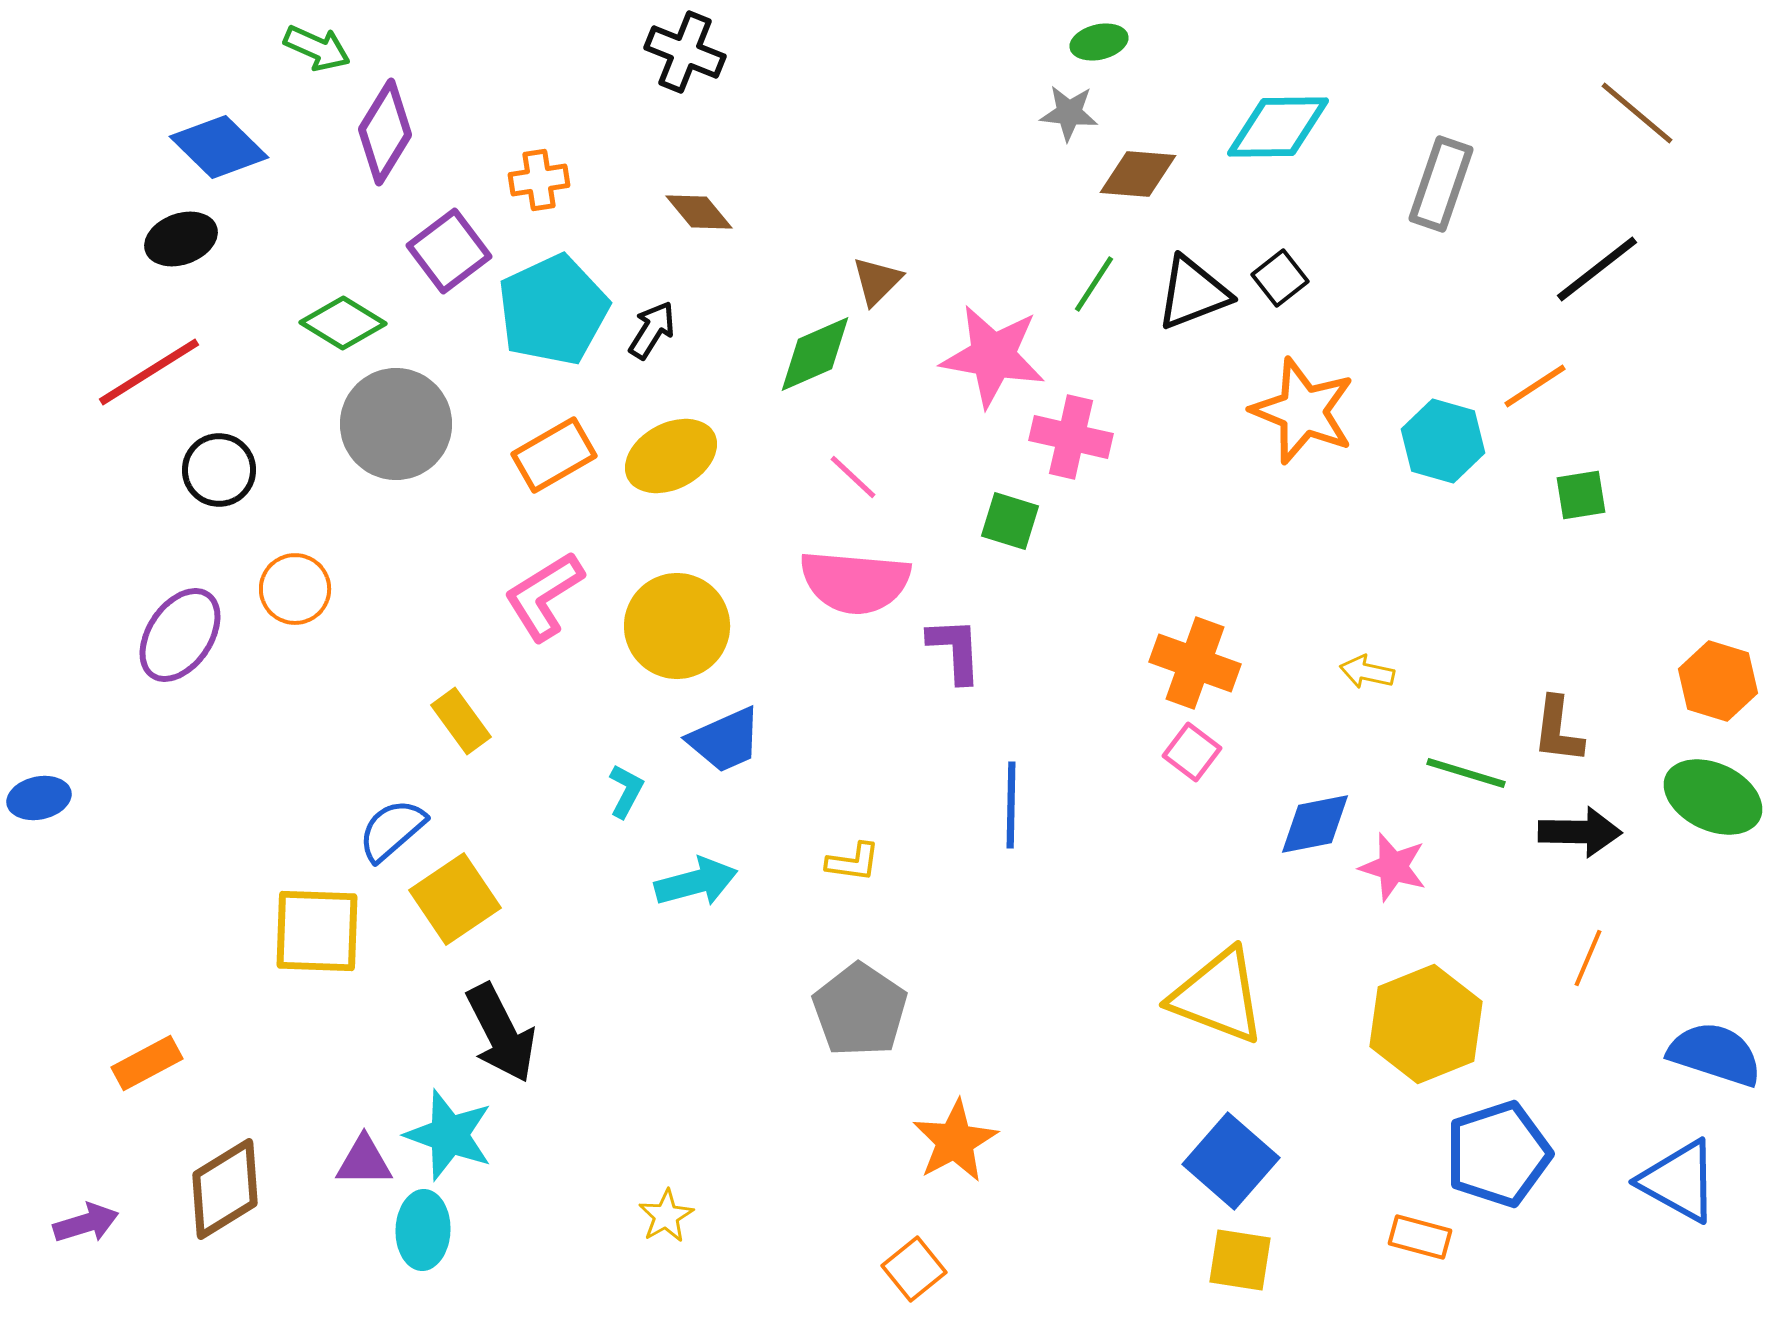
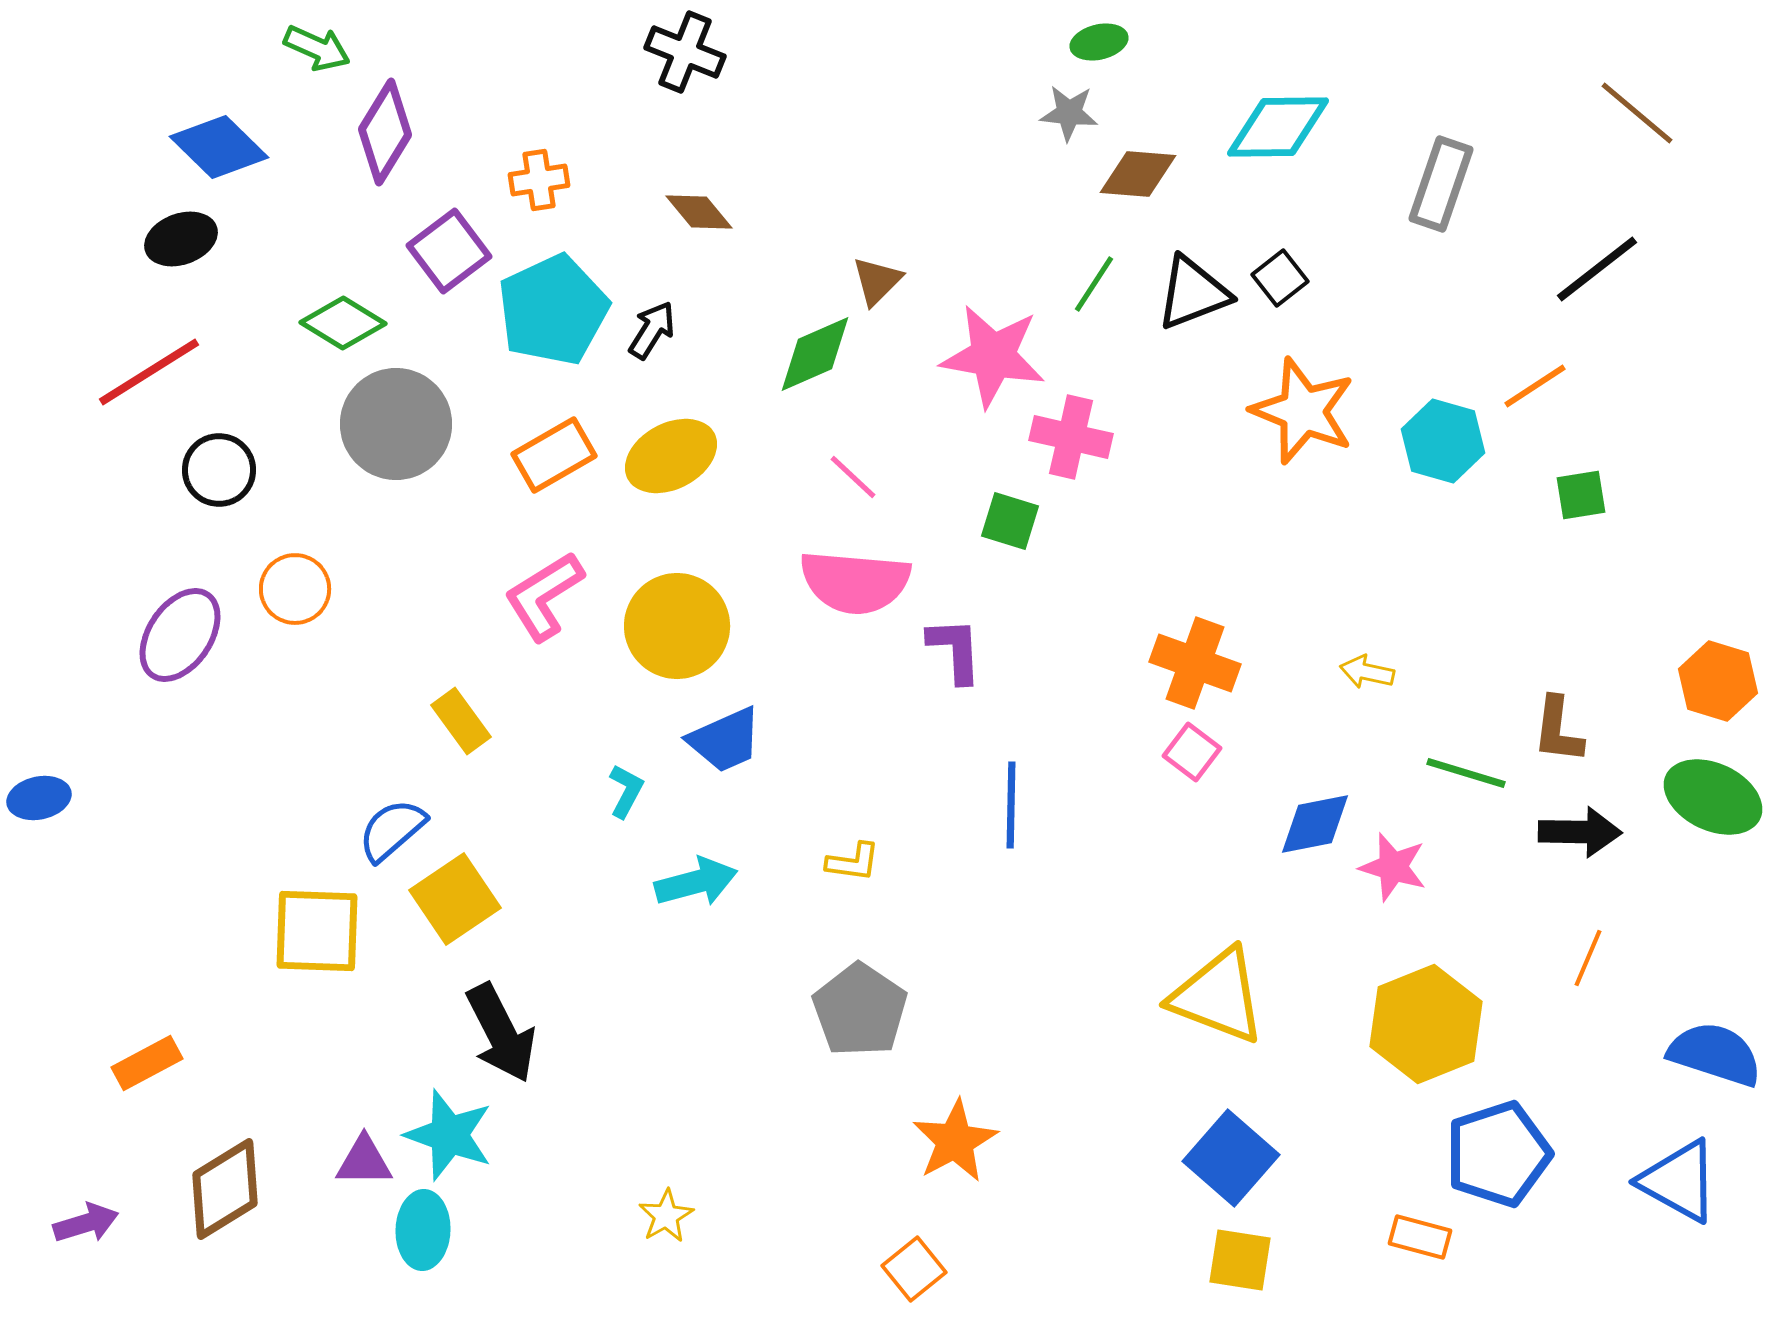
blue square at (1231, 1161): moved 3 px up
